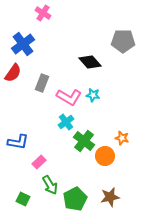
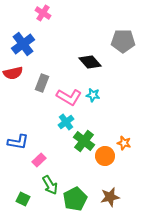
red semicircle: rotated 42 degrees clockwise
orange star: moved 2 px right, 5 px down
pink rectangle: moved 2 px up
